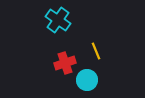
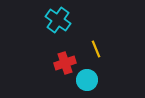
yellow line: moved 2 px up
